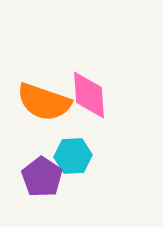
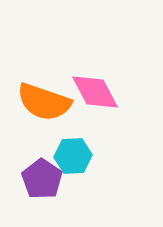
pink diamond: moved 6 px right, 3 px up; rotated 24 degrees counterclockwise
purple pentagon: moved 2 px down
